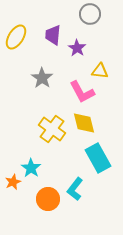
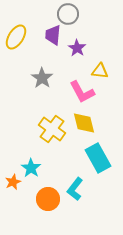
gray circle: moved 22 px left
